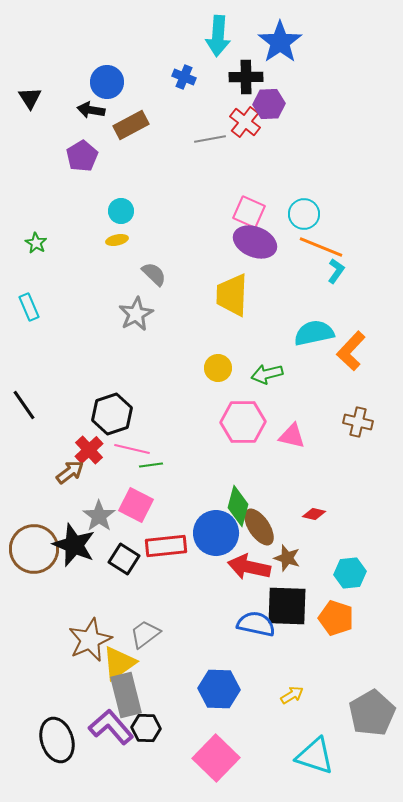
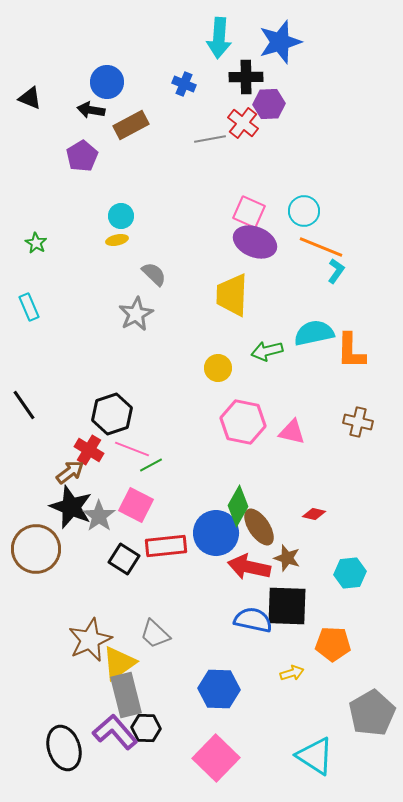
cyan arrow at (218, 36): moved 1 px right, 2 px down
blue star at (280, 42): rotated 18 degrees clockwise
blue cross at (184, 77): moved 7 px down
black triangle at (30, 98): rotated 35 degrees counterclockwise
red cross at (245, 122): moved 2 px left, 1 px down
cyan circle at (121, 211): moved 5 px down
cyan circle at (304, 214): moved 3 px up
orange L-shape at (351, 351): rotated 42 degrees counterclockwise
green arrow at (267, 374): moved 23 px up
pink hexagon at (243, 422): rotated 12 degrees clockwise
pink triangle at (292, 436): moved 4 px up
pink line at (132, 449): rotated 8 degrees clockwise
red cross at (89, 450): rotated 16 degrees counterclockwise
green line at (151, 465): rotated 20 degrees counterclockwise
green diamond at (238, 506): rotated 15 degrees clockwise
black star at (74, 545): moved 3 px left, 38 px up
brown circle at (34, 549): moved 2 px right
orange pentagon at (336, 618): moved 3 px left, 26 px down; rotated 16 degrees counterclockwise
blue semicircle at (256, 624): moved 3 px left, 4 px up
gray trapezoid at (145, 634): moved 10 px right; rotated 100 degrees counterclockwise
yellow arrow at (292, 695): moved 22 px up; rotated 15 degrees clockwise
purple L-shape at (111, 727): moved 4 px right, 5 px down
black ellipse at (57, 740): moved 7 px right, 8 px down
cyan triangle at (315, 756): rotated 15 degrees clockwise
